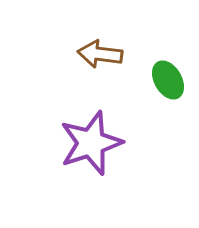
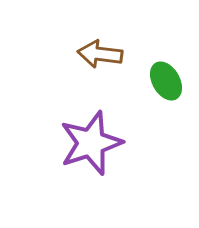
green ellipse: moved 2 px left, 1 px down
